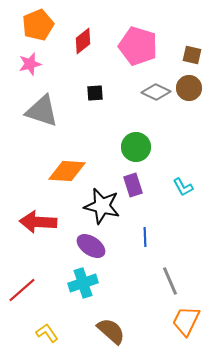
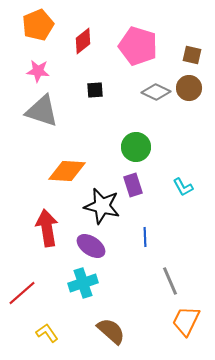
pink star: moved 8 px right, 7 px down; rotated 20 degrees clockwise
black square: moved 3 px up
red arrow: moved 9 px right, 6 px down; rotated 78 degrees clockwise
red line: moved 3 px down
